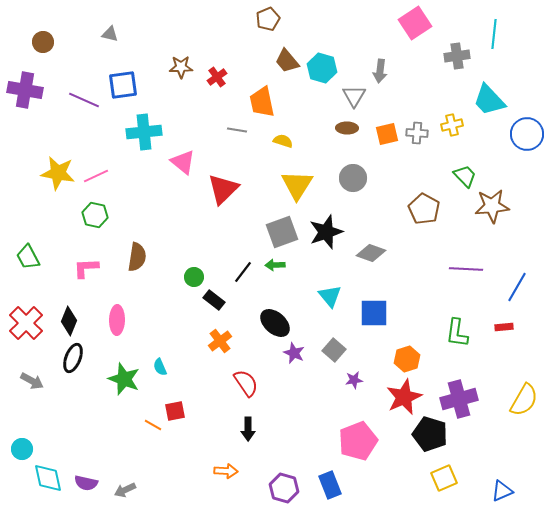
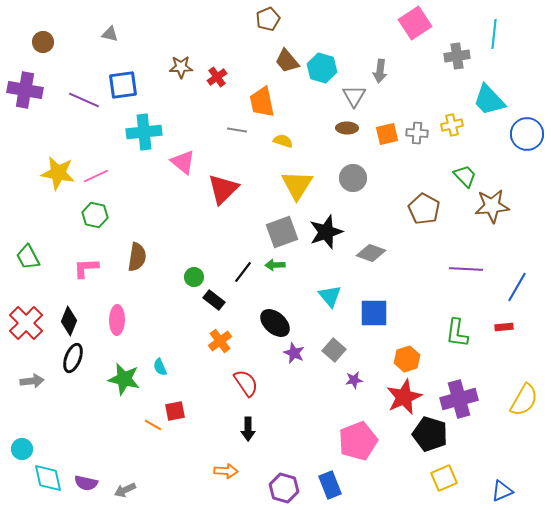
green star at (124, 379): rotated 8 degrees counterclockwise
gray arrow at (32, 381): rotated 35 degrees counterclockwise
